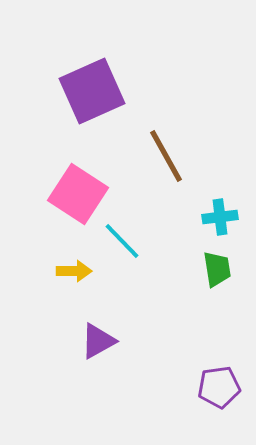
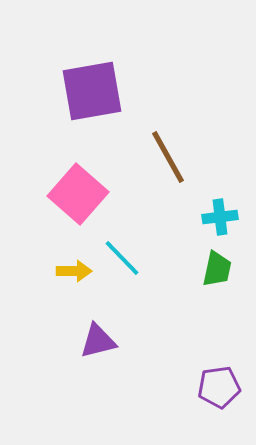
purple square: rotated 14 degrees clockwise
brown line: moved 2 px right, 1 px down
pink square: rotated 8 degrees clockwise
cyan line: moved 17 px down
green trapezoid: rotated 21 degrees clockwise
purple triangle: rotated 15 degrees clockwise
